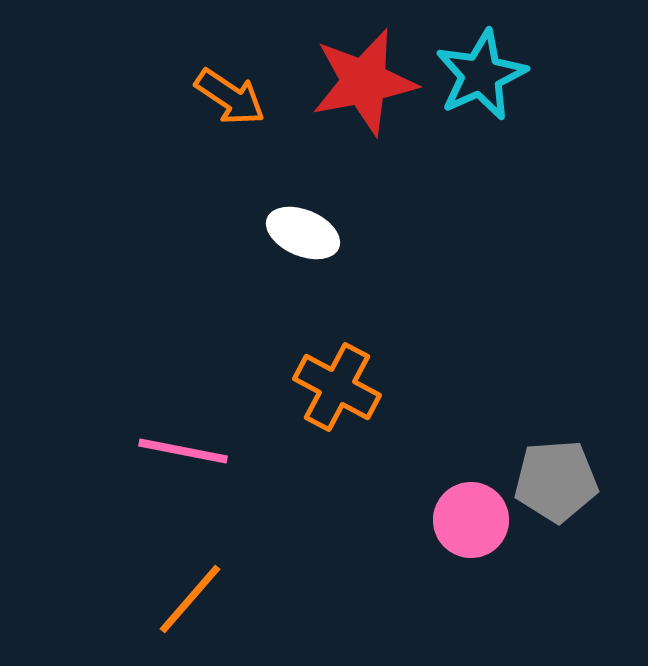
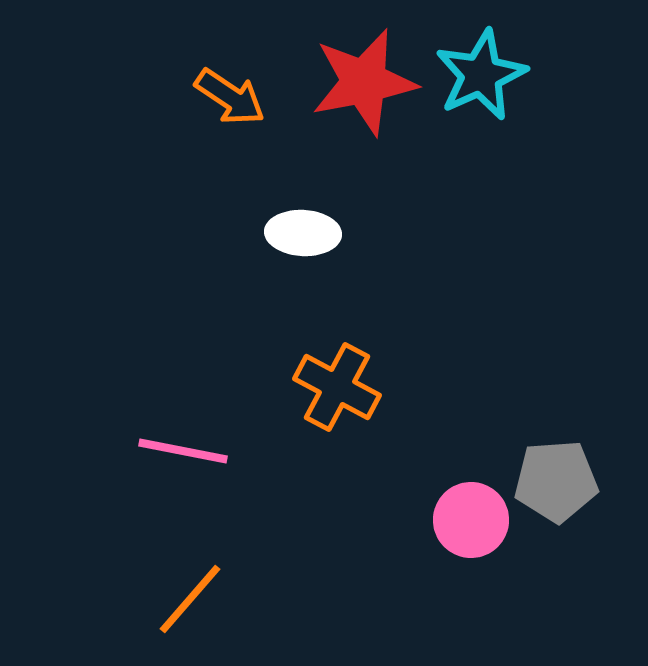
white ellipse: rotated 20 degrees counterclockwise
